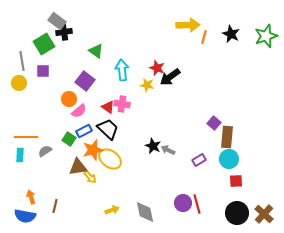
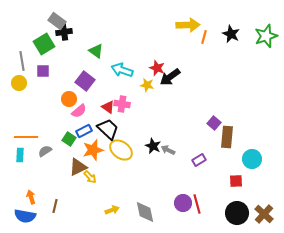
cyan arrow at (122, 70): rotated 65 degrees counterclockwise
yellow ellipse at (110, 159): moved 11 px right, 9 px up
cyan circle at (229, 159): moved 23 px right
brown triangle at (78, 167): rotated 18 degrees counterclockwise
